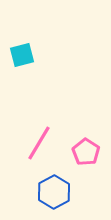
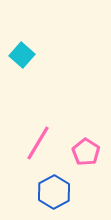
cyan square: rotated 35 degrees counterclockwise
pink line: moved 1 px left
